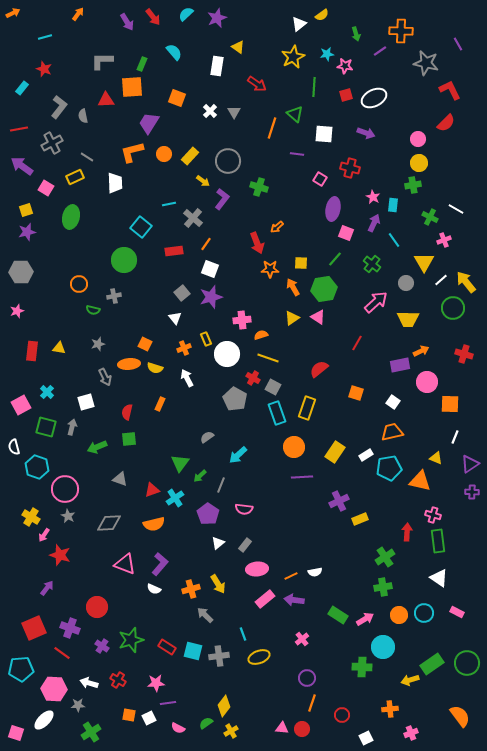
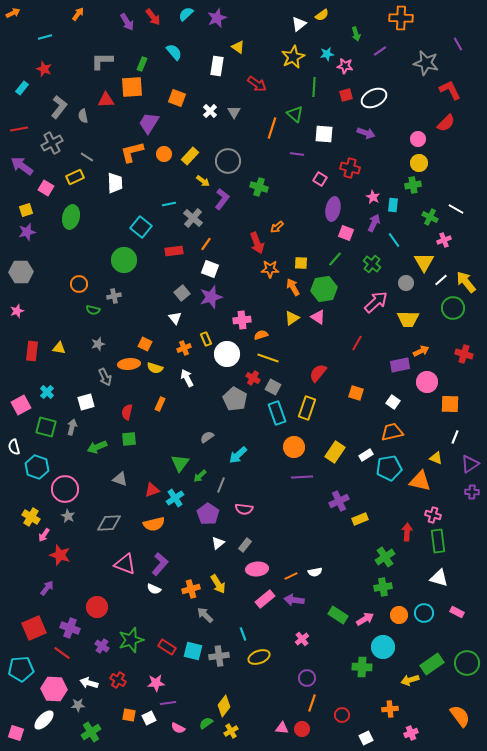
orange cross at (401, 31): moved 13 px up
red semicircle at (319, 369): moved 1 px left, 4 px down; rotated 12 degrees counterclockwise
white triangle at (439, 578): rotated 18 degrees counterclockwise
